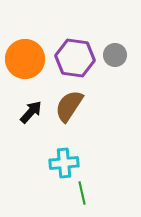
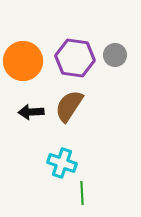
orange circle: moved 2 px left, 2 px down
black arrow: rotated 135 degrees counterclockwise
cyan cross: moved 2 px left; rotated 24 degrees clockwise
green line: rotated 10 degrees clockwise
